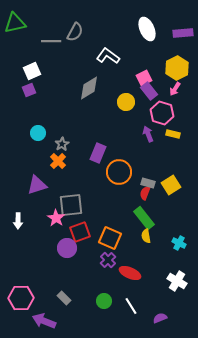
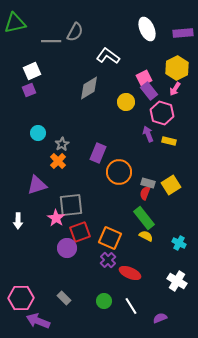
yellow rectangle at (173, 134): moved 4 px left, 7 px down
yellow semicircle at (146, 236): rotated 128 degrees clockwise
purple arrow at (44, 321): moved 6 px left
